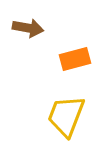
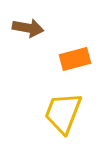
yellow trapezoid: moved 3 px left, 3 px up
